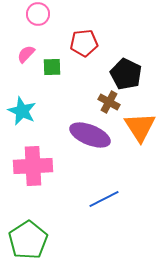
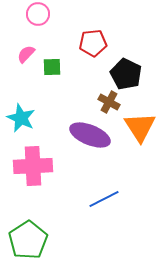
red pentagon: moved 9 px right
cyan star: moved 1 px left, 7 px down
